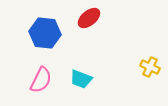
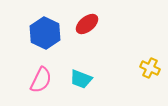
red ellipse: moved 2 px left, 6 px down
blue hexagon: rotated 20 degrees clockwise
yellow cross: moved 1 px down
